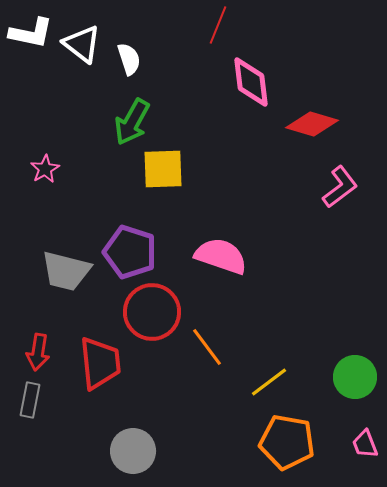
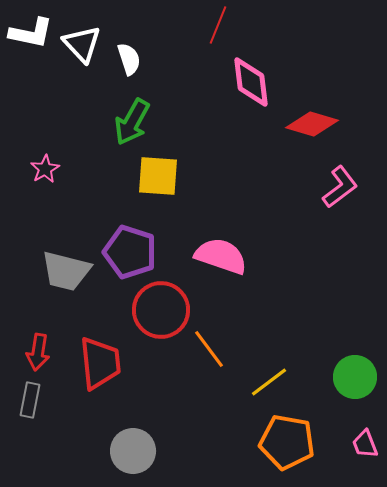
white triangle: rotated 9 degrees clockwise
yellow square: moved 5 px left, 7 px down; rotated 6 degrees clockwise
red circle: moved 9 px right, 2 px up
orange line: moved 2 px right, 2 px down
